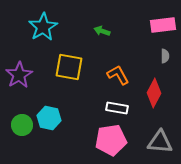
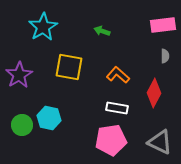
orange L-shape: rotated 20 degrees counterclockwise
gray triangle: rotated 20 degrees clockwise
